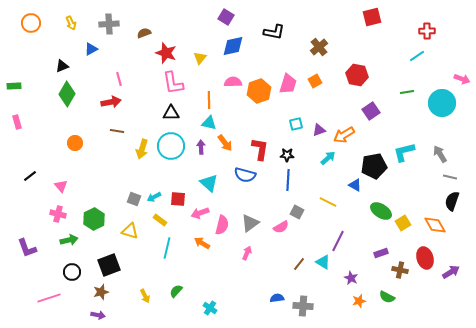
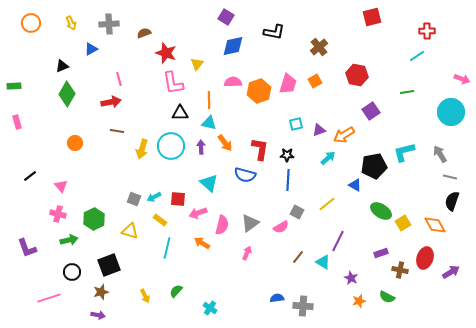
yellow triangle at (200, 58): moved 3 px left, 6 px down
cyan circle at (442, 103): moved 9 px right, 9 px down
black triangle at (171, 113): moved 9 px right
yellow line at (328, 202): moved 1 px left, 2 px down; rotated 66 degrees counterclockwise
pink arrow at (200, 213): moved 2 px left
red ellipse at (425, 258): rotated 35 degrees clockwise
brown line at (299, 264): moved 1 px left, 7 px up
